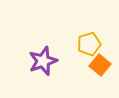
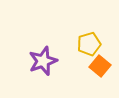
orange square: moved 1 px down
